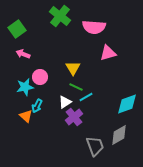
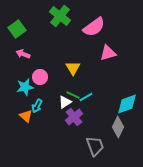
pink semicircle: rotated 40 degrees counterclockwise
green line: moved 3 px left, 8 px down
gray diamond: moved 1 px left, 8 px up; rotated 35 degrees counterclockwise
